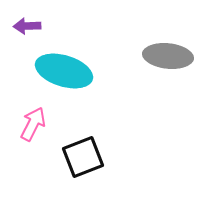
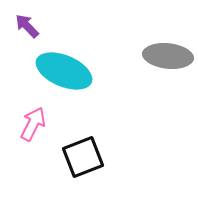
purple arrow: rotated 48 degrees clockwise
cyan ellipse: rotated 6 degrees clockwise
